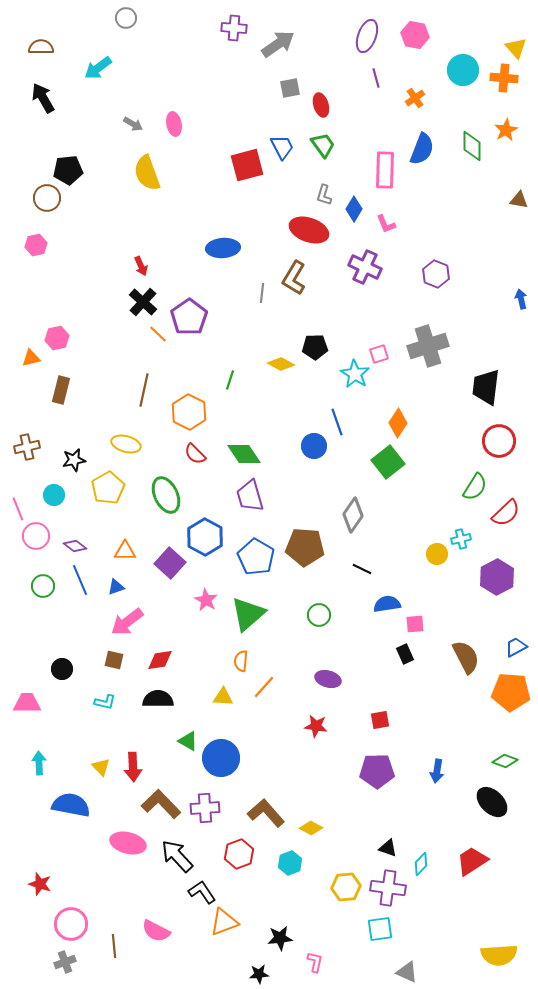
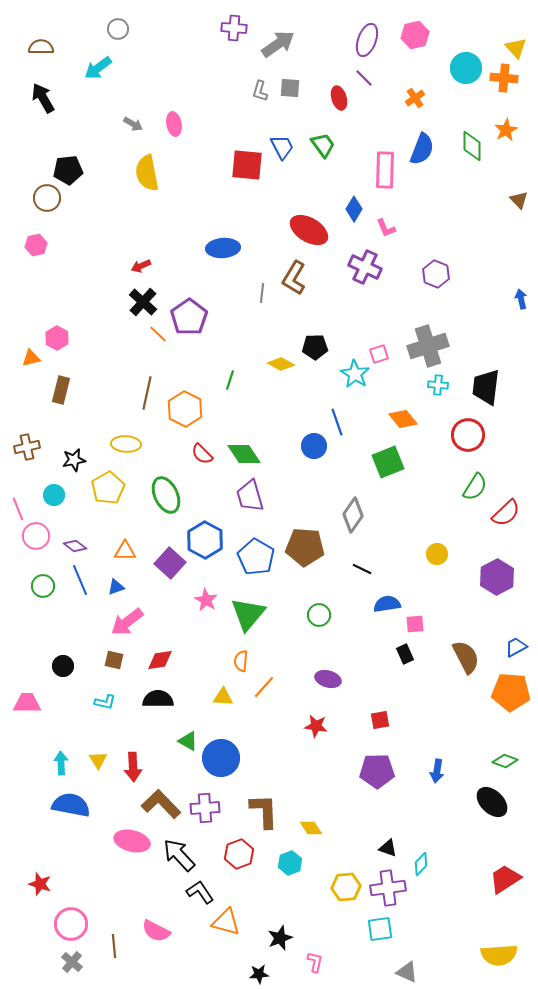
gray circle at (126, 18): moved 8 px left, 11 px down
pink hexagon at (415, 35): rotated 24 degrees counterclockwise
purple ellipse at (367, 36): moved 4 px down
cyan circle at (463, 70): moved 3 px right, 2 px up
purple line at (376, 78): moved 12 px left; rotated 30 degrees counterclockwise
gray square at (290, 88): rotated 15 degrees clockwise
red ellipse at (321, 105): moved 18 px right, 7 px up
red square at (247, 165): rotated 20 degrees clockwise
yellow semicircle at (147, 173): rotated 9 degrees clockwise
gray L-shape at (324, 195): moved 64 px left, 104 px up
brown triangle at (519, 200): rotated 36 degrees clockwise
pink L-shape at (386, 224): moved 4 px down
red ellipse at (309, 230): rotated 12 degrees clockwise
red arrow at (141, 266): rotated 90 degrees clockwise
pink hexagon at (57, 338): rotated 20 degrees counterclockwise
brown line at (144, 390): moved 3 px right, 3 px down
orange hexagon at (189, 412): moved 4 px left, 3 px up
orange diamond at (398, 423): moved 5 px right, 4 px up; rotated 72 degrees counterclockwise
red circle at (499, 441): moved 31 px left, 6 px up
yellow ellipse at (126, 444): rotated 12 degrees counterclockwise
red semicircle at (195, 454): moved 7 px right
green square at (388, 462): rotated 16 degrees clockwise
blue hexagon at (205, 537): moved 3 px down
cyan cross at (461, 539): moved 23 px left, 154 px up; rotated 18 degrees clockwise
green triangle at (248, 614): rotated 9 degrees counterclockwise
black circle at (62, 669): moved 1 px right, 3 px up
cyan arrow at (39, 763): moved 22 px right
yellow triangle at (101, 767): moved 3 px left, 7 px up; rotated 12 degrees clockwise
brown L-shape at (266, 813): moved 2 px left, 2 px up; rotated 39 degrees clockwise
yellow diamond at (311, 828): rotated 30 degrees clockwise
pink ellipse at (128, 843): moved 4 px right, 2 px up
black arrow at (177, 856): moved 2 px right, 1 px up
red trapezoid at (472, 861): moved 33 px right, 18 px down
purple cross at (388, 888): rotated 16 degrees counterclockwise
black L-shape at (202, 892): moved 2 px left
orange triangle at (224, 922): moved 2 px right; rotated 36 degrees clockwise
black star at (280, 938): rotated 15 degrees counterclockwise
gray cross at (65, 962): moved 7 px right; rotated 30 degrees counterclockwise
